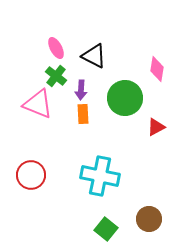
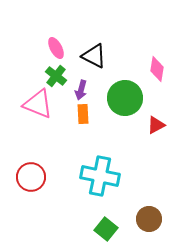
purple arrow: rotated 12 degrees clockwise
red triangle: moved 2 px up
red circle: moved 2 px down
